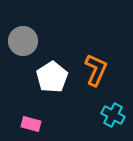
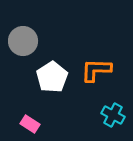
orange L-shape: rotated 112 degrees counterclockwise
pink rectangle: moved 1 px left; rotated 18 degrees clockwise
